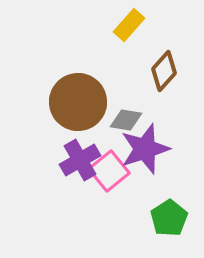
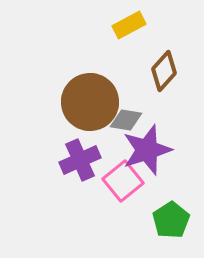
yellow rectangle: rotated 20 degrees clockwise
brown circle: moved 12 px right
purple star: moved 2 px right, 1 px down
purple cross: rotated 6 degrees clockwise
pink square: moved 14 px right, 10 px down
green pentagon: moved 2 px right, 2 px down
